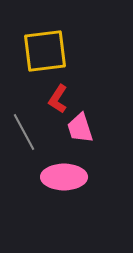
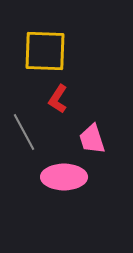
yellow square: rotated 9 degrees clockwise
pink trapezoid: moved 12 px right, 11 px down
